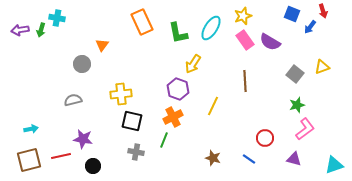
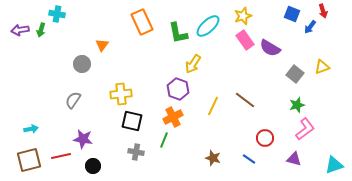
cyan cross: moved 4 px up
cyan ellipse: moved 3 px left, 2 px up; rotated 15 degrees clockwise
purple semicircle: moved 6 px down
brown line: moved 19 px down; rotated 50 degrees counterclockwise
gray semicircle: rotated 42 degrees counterclockwise
